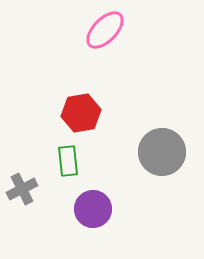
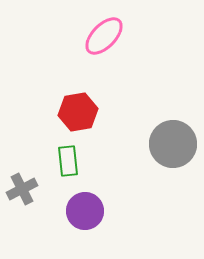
pink ellipse: moved 1 px left, 6 px down
red hexagon: moved 3 px left, 1 px up
gray circle: moved 11 px right, 8 px up
purple circle: moved 8 px left, 2 px down
